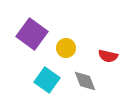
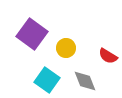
red semicircle: rotated 18 degrees clockwise
